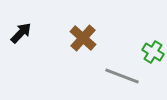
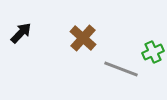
green cross: rotated 35 degrees clockwise
gray line: moved 1 px left, 7 px up
